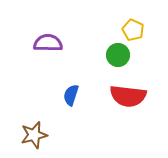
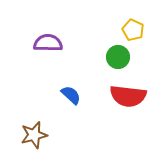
green circle: moved 2 px down
blue semicircle: rotated 115 degrees clockwise
